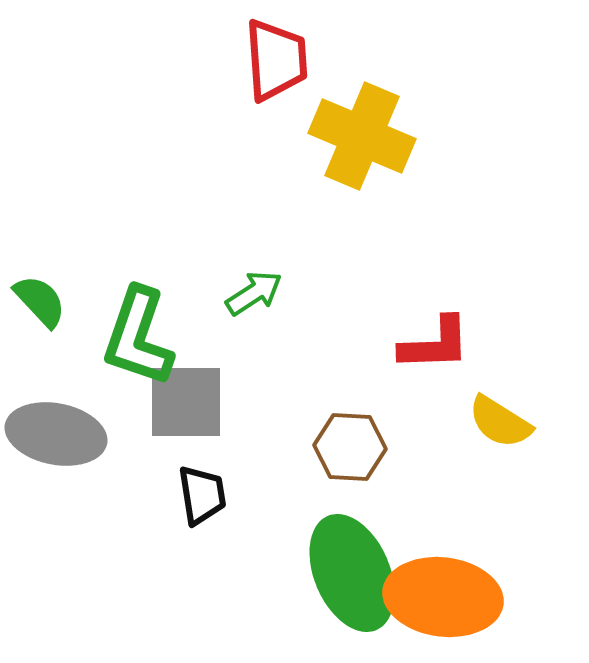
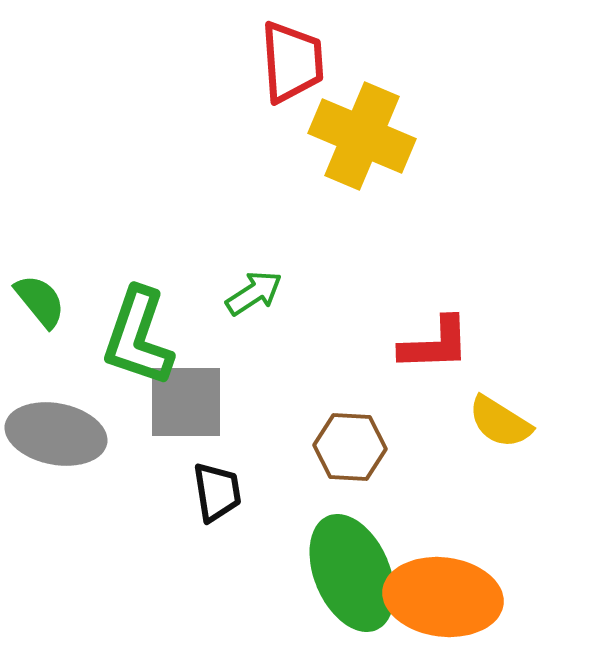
red trapezoid: moved 16 px right, 2 px down
green semicircle: rotated 4 degrees clockwise
black trapezoid: moved 15 px right, 3 px up
